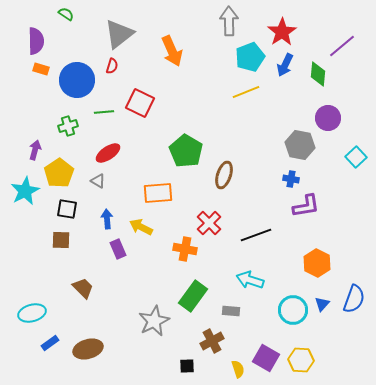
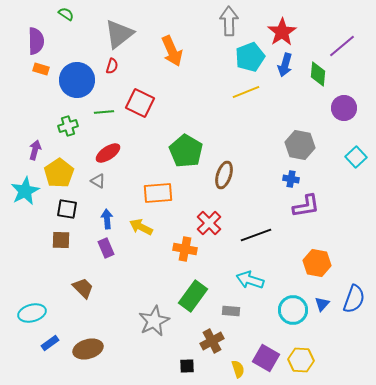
blue arrow at (285, 65): rotated 10 degrees counterclockwise
purple circle at (328, 118): moved 16 px right, 10 px up
purple rectangle at (118, 249): moved 12 px left, 1 px up
orange hexagon at (317, 263): rotated 16 degrees counterclockwise
